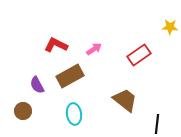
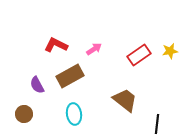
yellow star: moved 24 px down; rotated 14 degrees counterclockwise
brown circle: moved 1 px right, 3 px down
